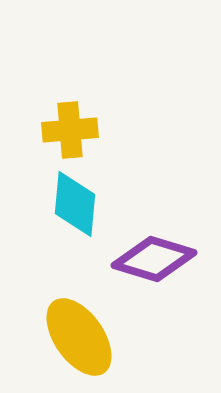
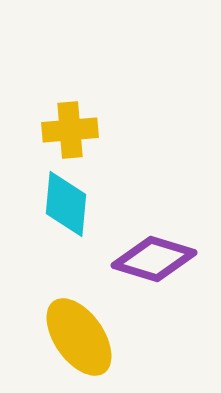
cyan diamond: moved 9 px left
